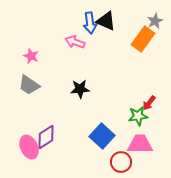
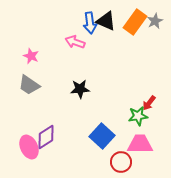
orange rectangle: moved 8 px left, 17 px up
